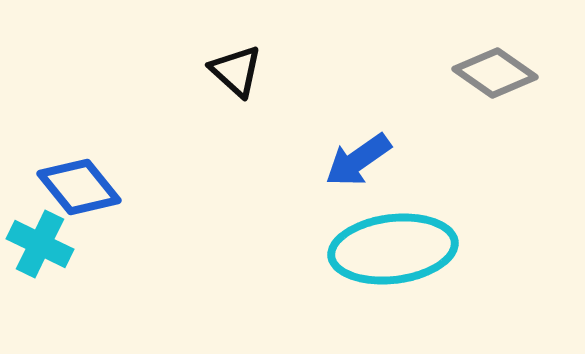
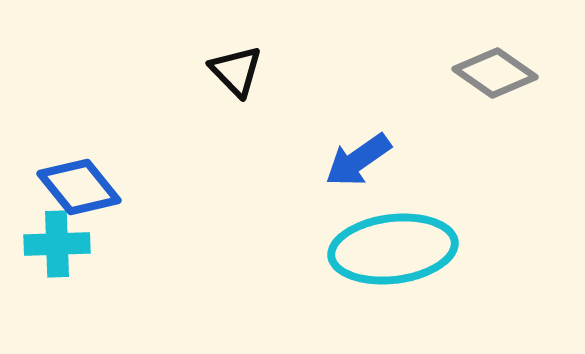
black triangle: rotated 4 degrees clockwise
cyan cross: moved 17 px right; rotated 28 degrees counterclockwise
